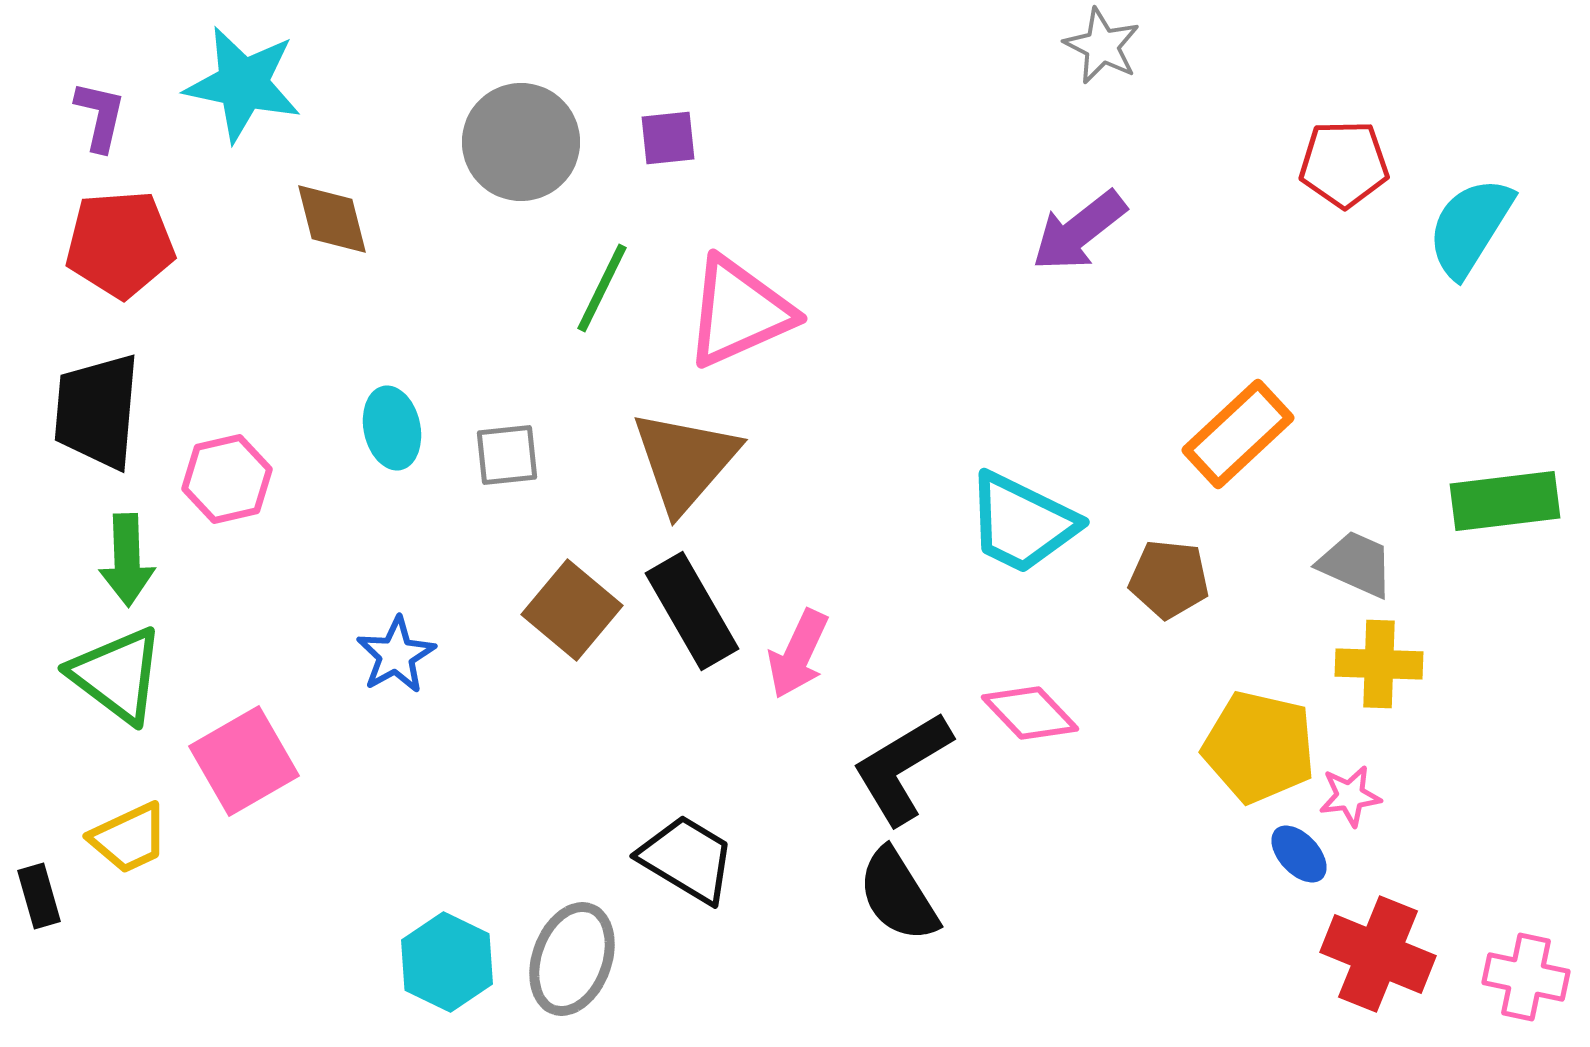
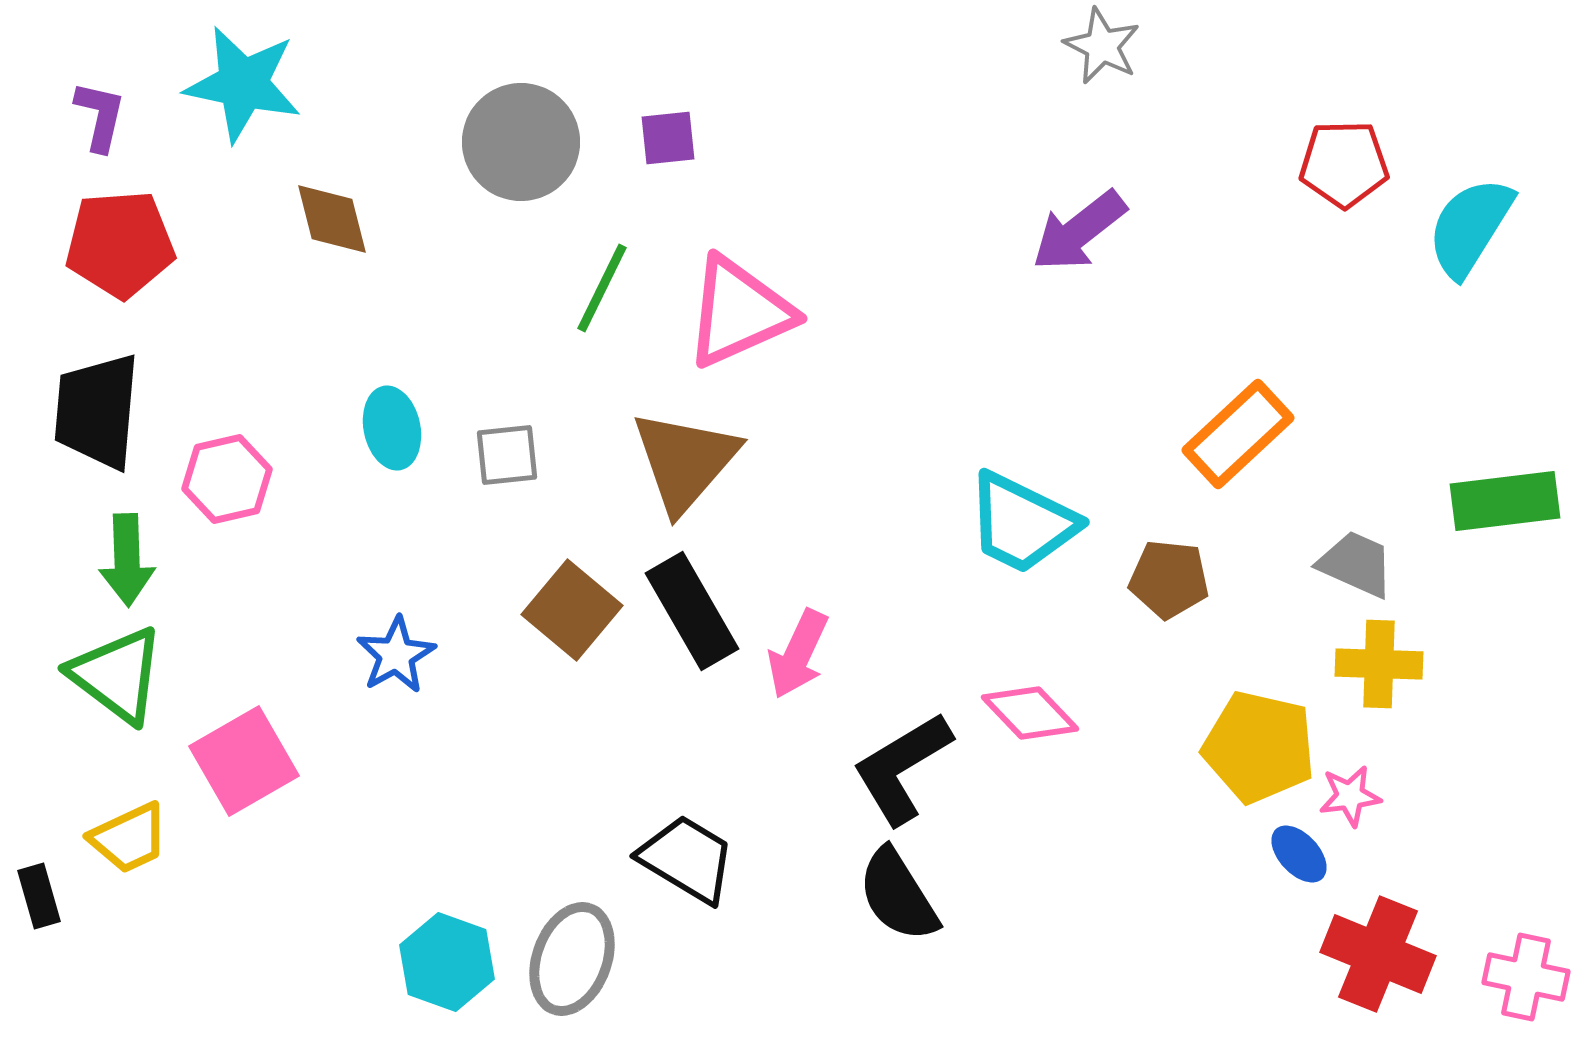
cyan hexagon at (447, 962): rotated 6 degrees counterclockwise
